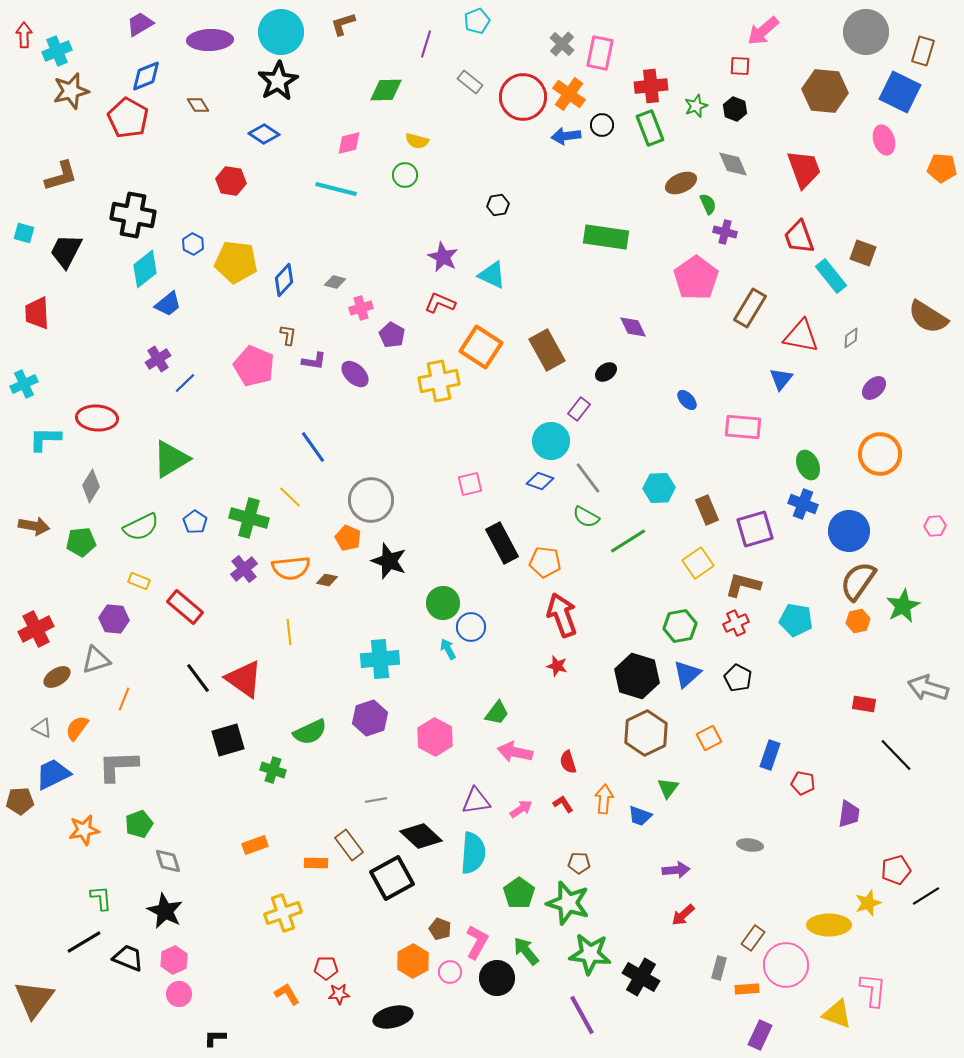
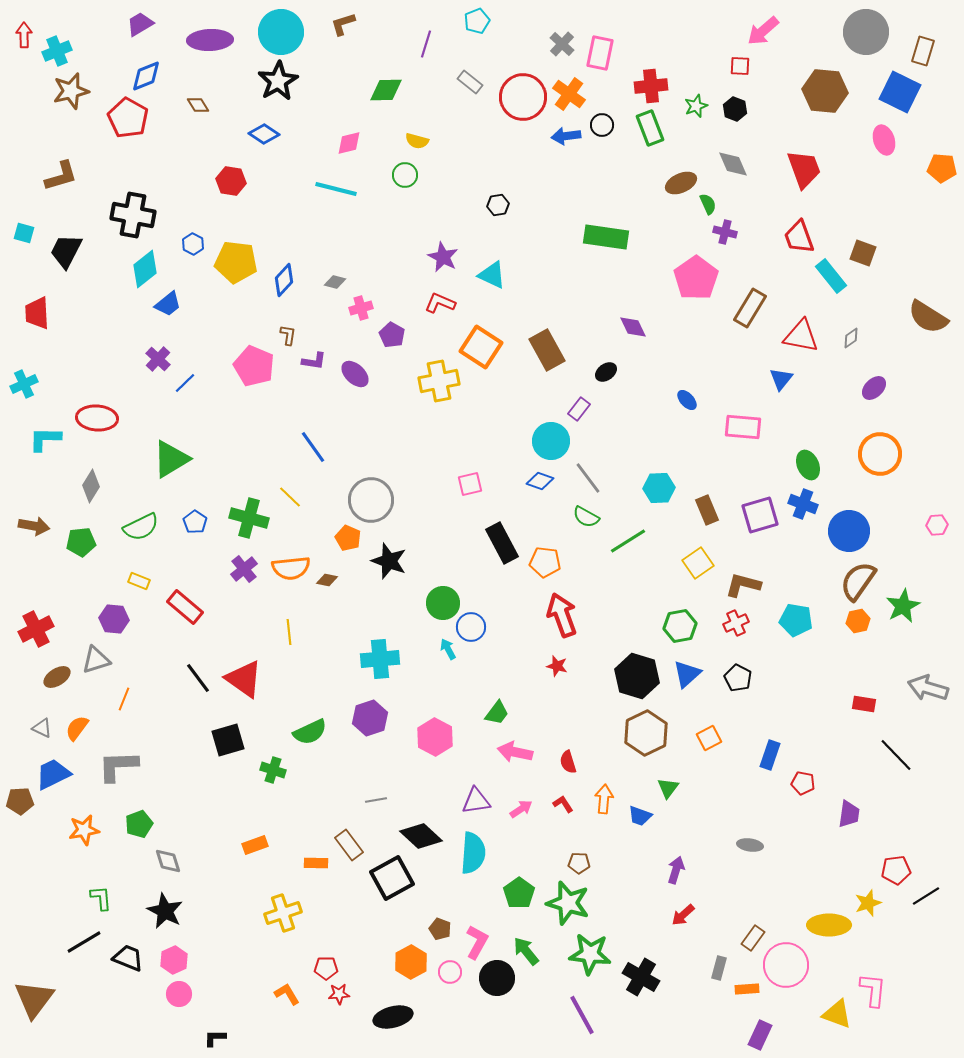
purple cross at (158, 359): rotated 15 degrees counterclockwise
pink hexagon at (935, 526): moved 2 px right, 1 px up
purple square at (755, 529): moved 5 px right, 14 px up
purple arrow at (676, 870): rotated 68 degrees counterclockwise
red pentagon at (896, 870): rotated 8 degrees clockwise
orange hexagon at (413, 961): moved 2 px left, 1 px down
